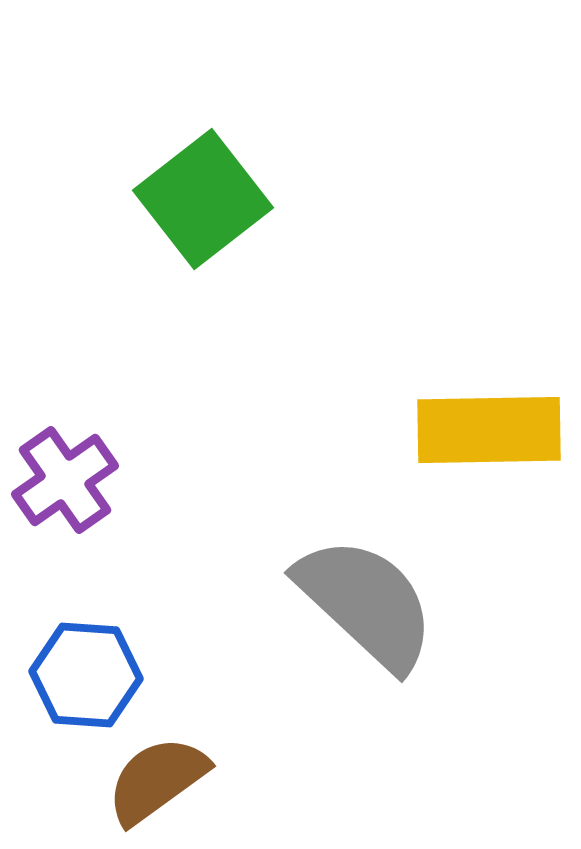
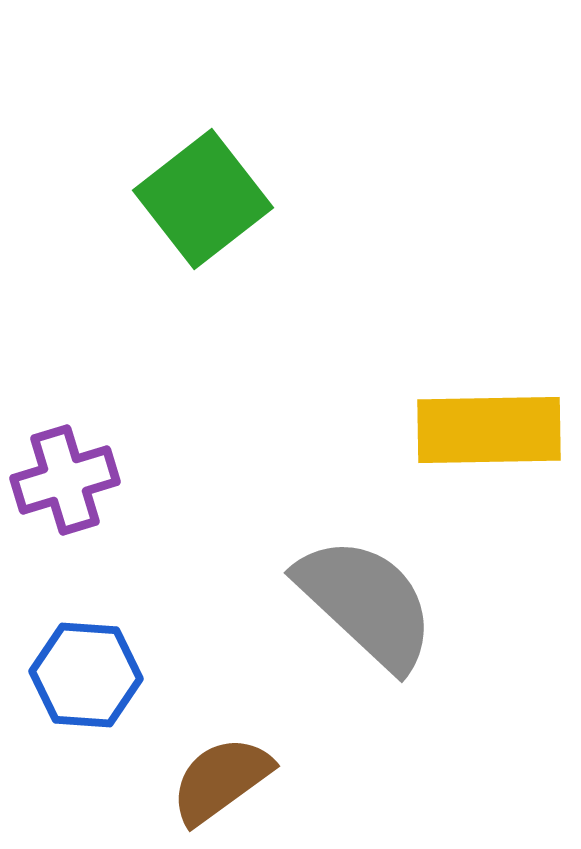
purple cross: rotated 18 degrees clockwise
brown semicircle: moved 64 px right
